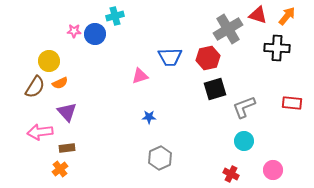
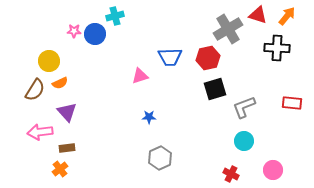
brown semicircle: moved 3 px down
